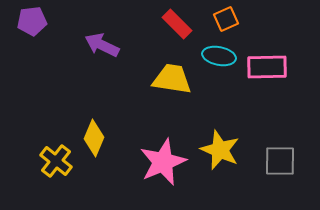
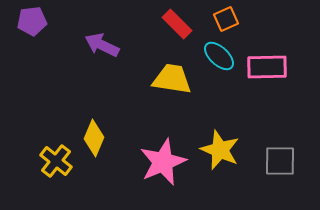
cyan ellipse: rotated 32 degrees clockwise
